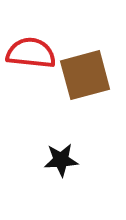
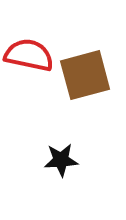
red semicircle: moved 2 px left, 2 px down; rotated 6 degrees clockwise
